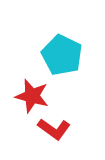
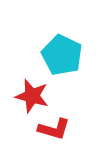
red L-shape: rotated 20 degrees counterclockwise
